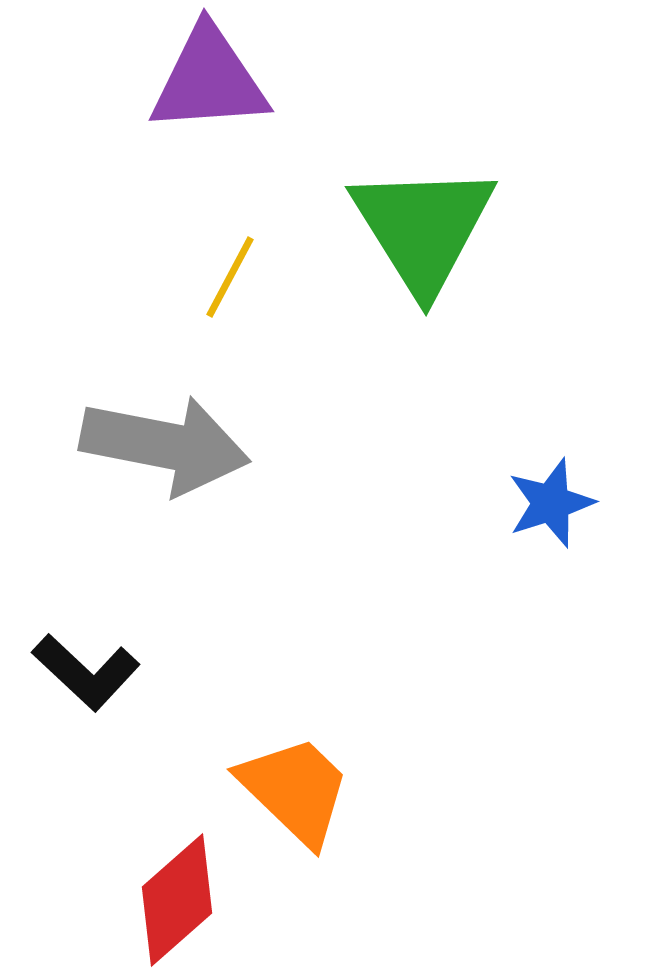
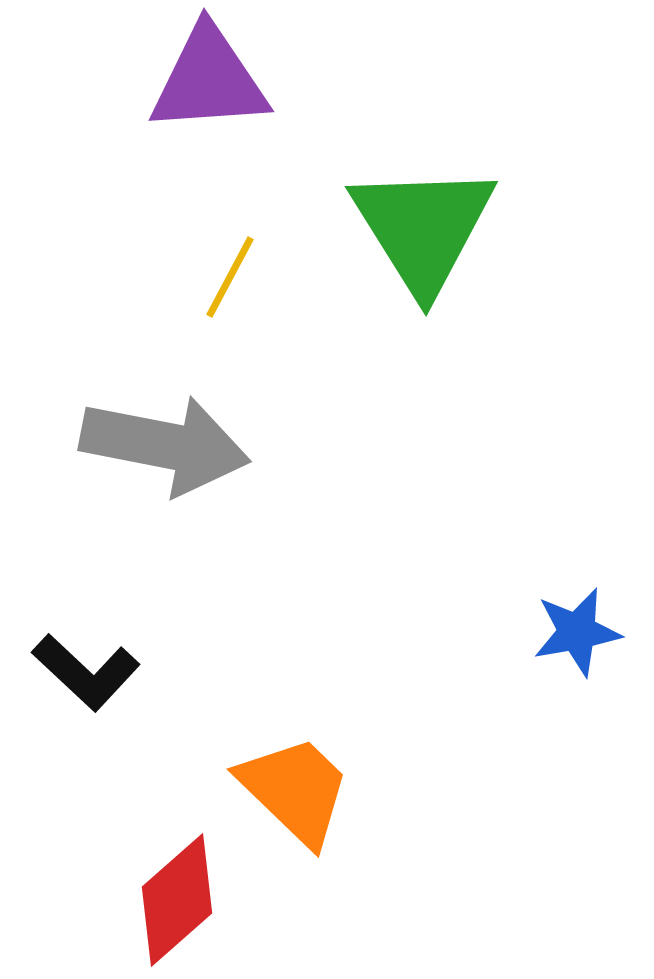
blue star: moved 26 px right, 129 px down; rotated 8 degrees clockwise
